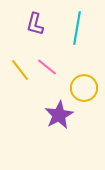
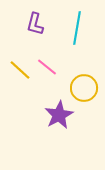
yellow line: rotated 10 degrees counterclockwise
